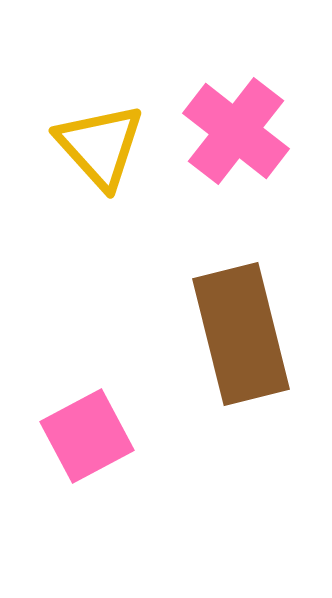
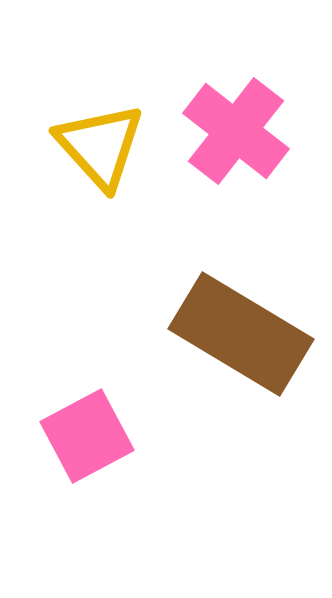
brown rectangle: rotated 45 degrees counterclockwise
